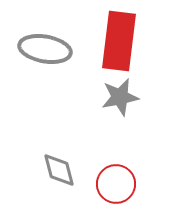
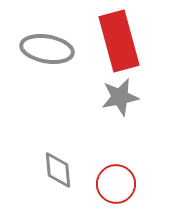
red rectangle: rotated 22 degrees counterclockwise
gray ellipse: moved 2 px right
gray diamond: moved 1 px left; rotated 9 degrees clockwise
